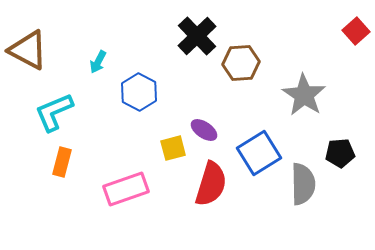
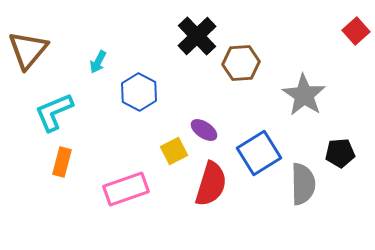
brown triangle: rotated 42 degrees clockwise
yellow square: moved 1 px right, 3 px down; rotated 12 degrees counterclockwise
